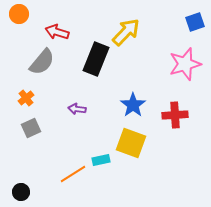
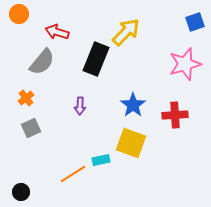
purple arrow: moved 3 px right, 3 px up; rotated 96 degrees counterclockwise
